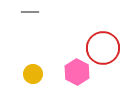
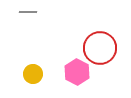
gray line: moved 2 px left
red circle: moved 3 px left
